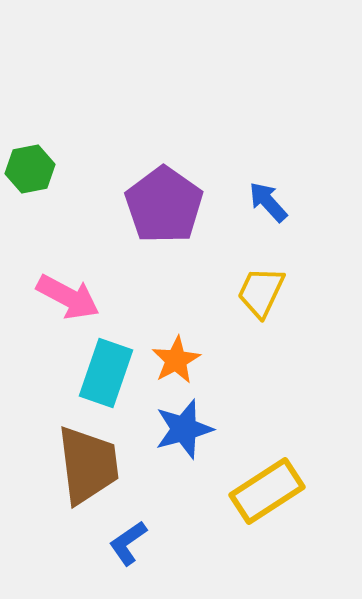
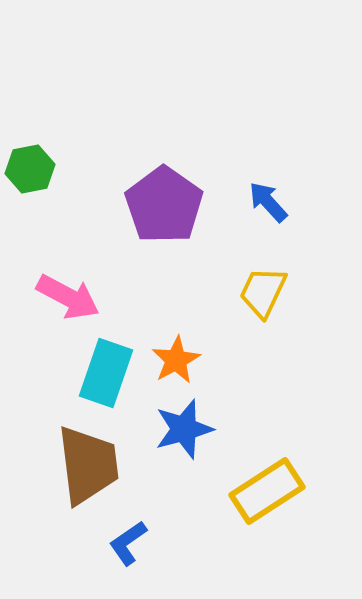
yellow trapezoid: moved 2 px right
